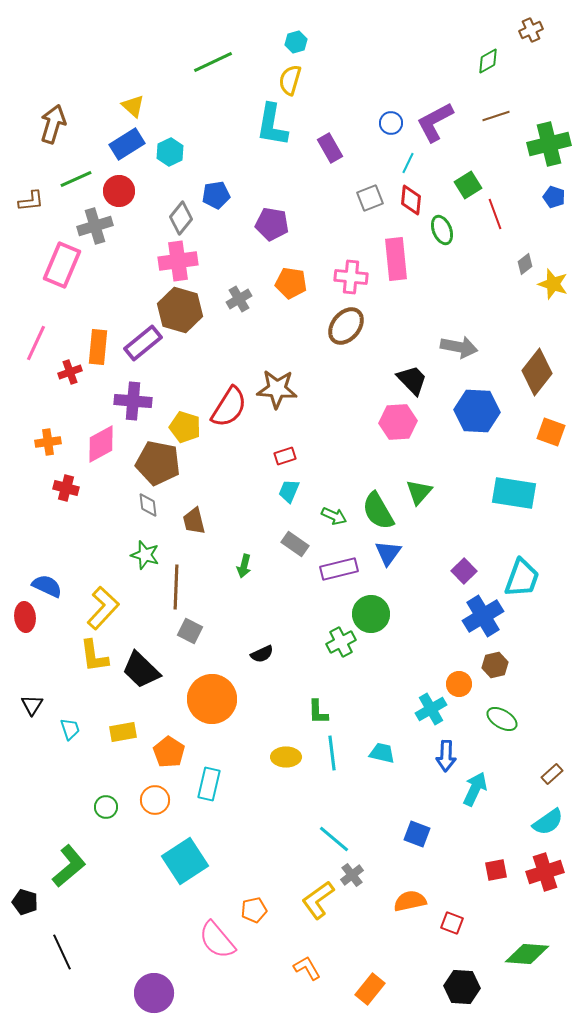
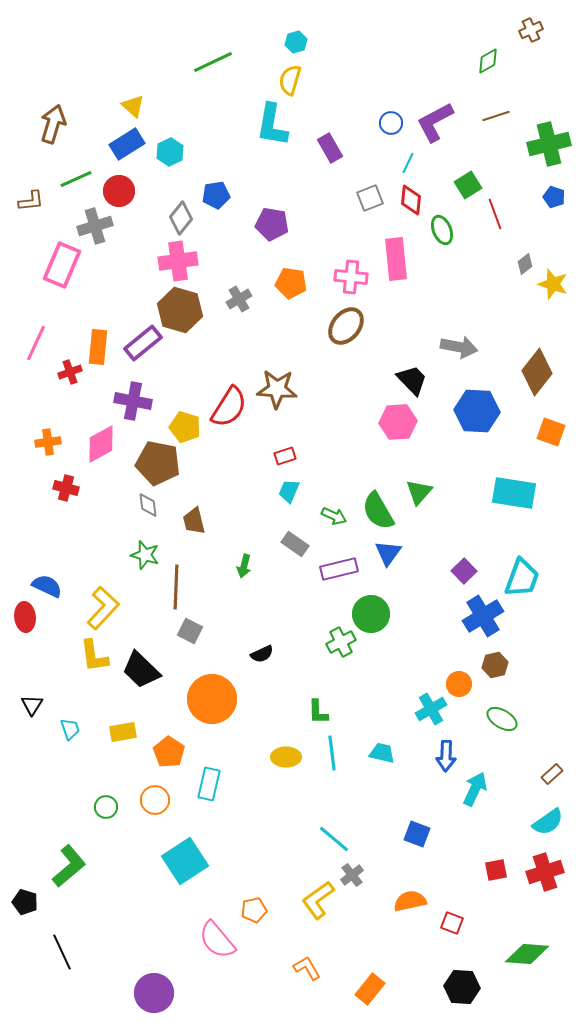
purple cross at (133, 401): rotated 6 degrees clockwise
